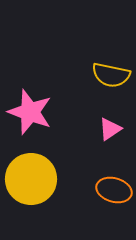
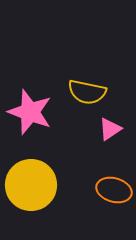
yellow semicircle: moved 24 px left, 17 px down
yellow circle: moved 6 px down
